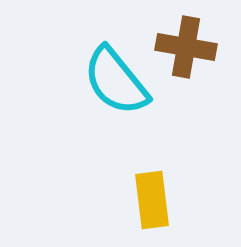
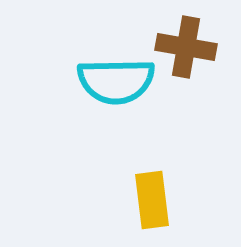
cyan semicircle: rotated 52 degrees counterclockwise
